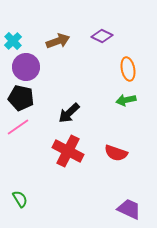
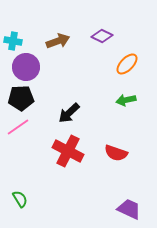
cyan cross: rotated 36 degrees counterclockwise
orange ellipse: moved 1 px left, 5 px up; rotated 55 degrees clockwise
black pentagon: rotated 15 degrees counterclockwise
